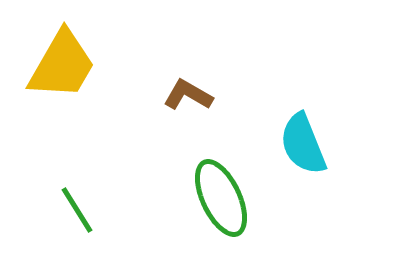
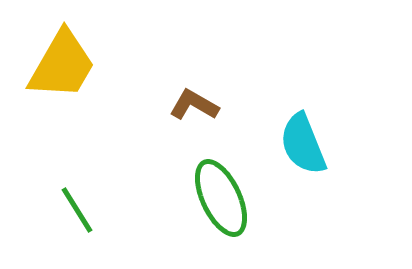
brown L-shape: moved 6 px right, 10 px down
